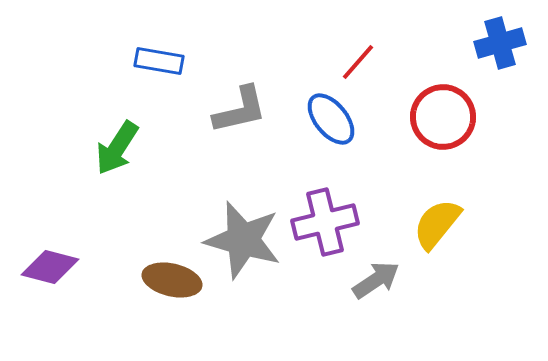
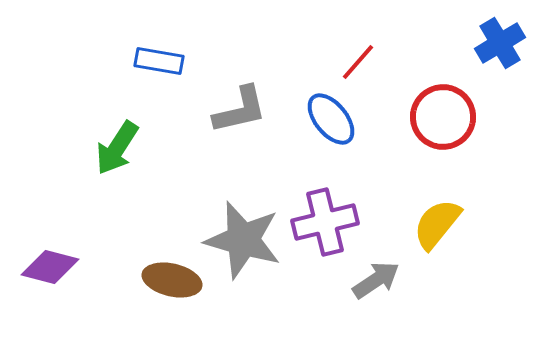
blue cross: rotated 15 degrees counterclockwise
